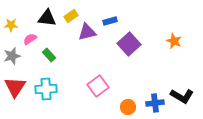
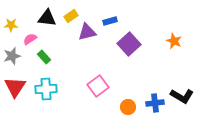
green rectangle: moved 5 px left, 2 px down
